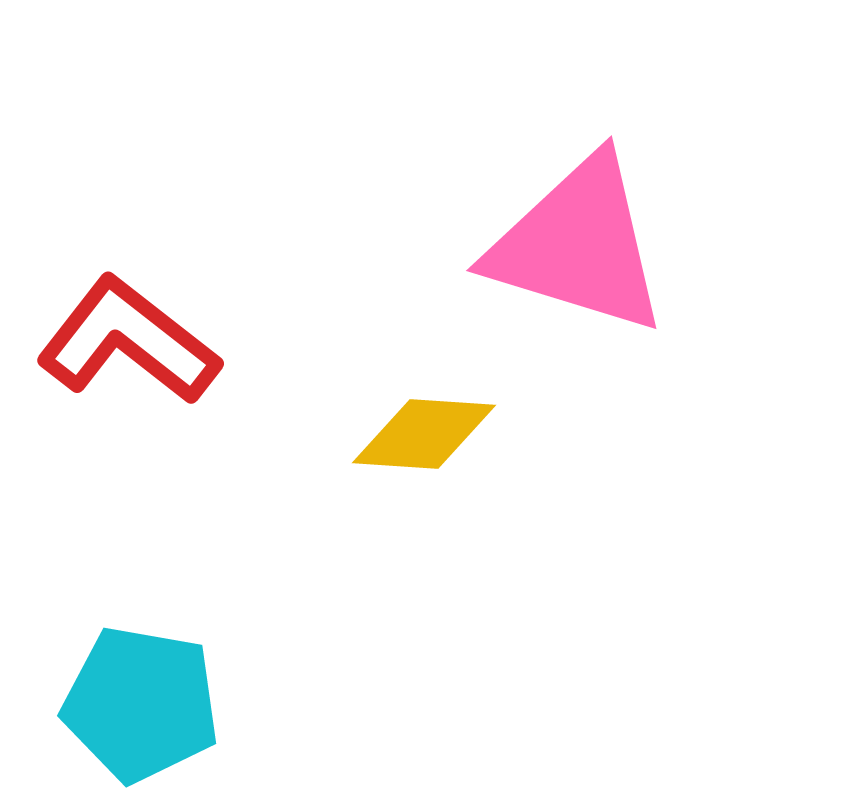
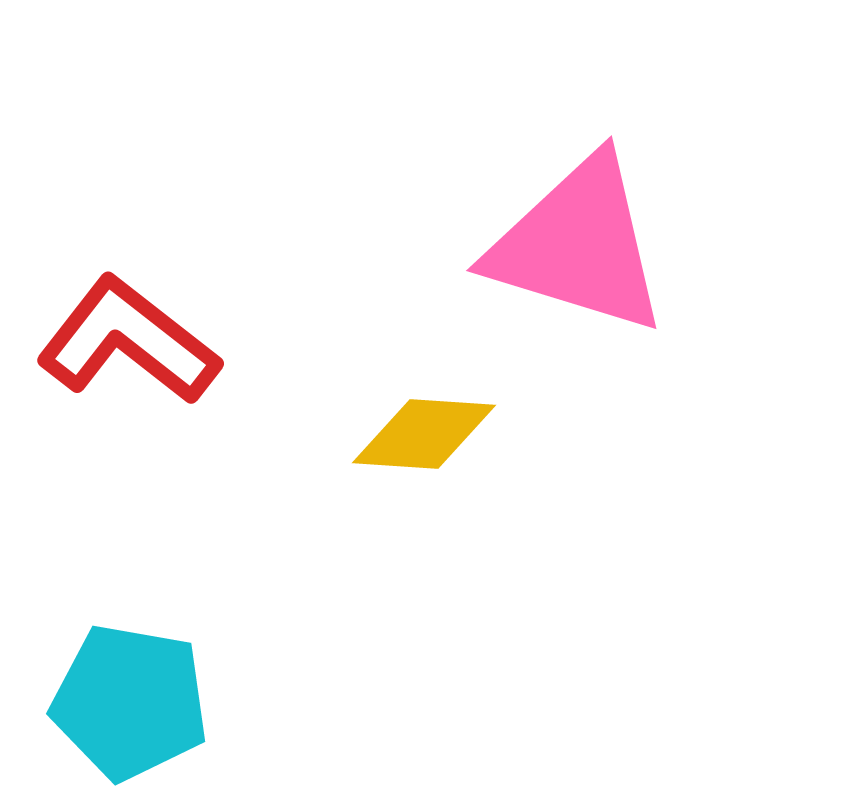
cyan pentagon: moved 11 px left, 2 px up
